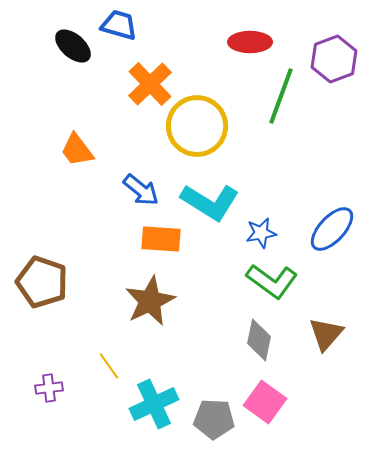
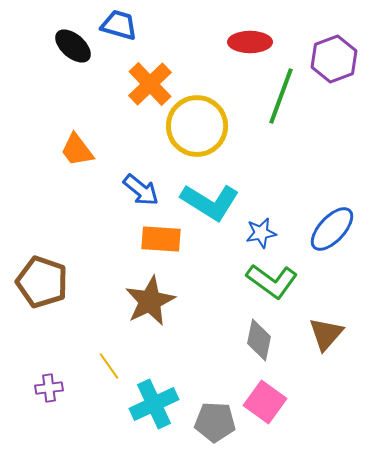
gray pentagon: moved 1 px right, 3 px down
